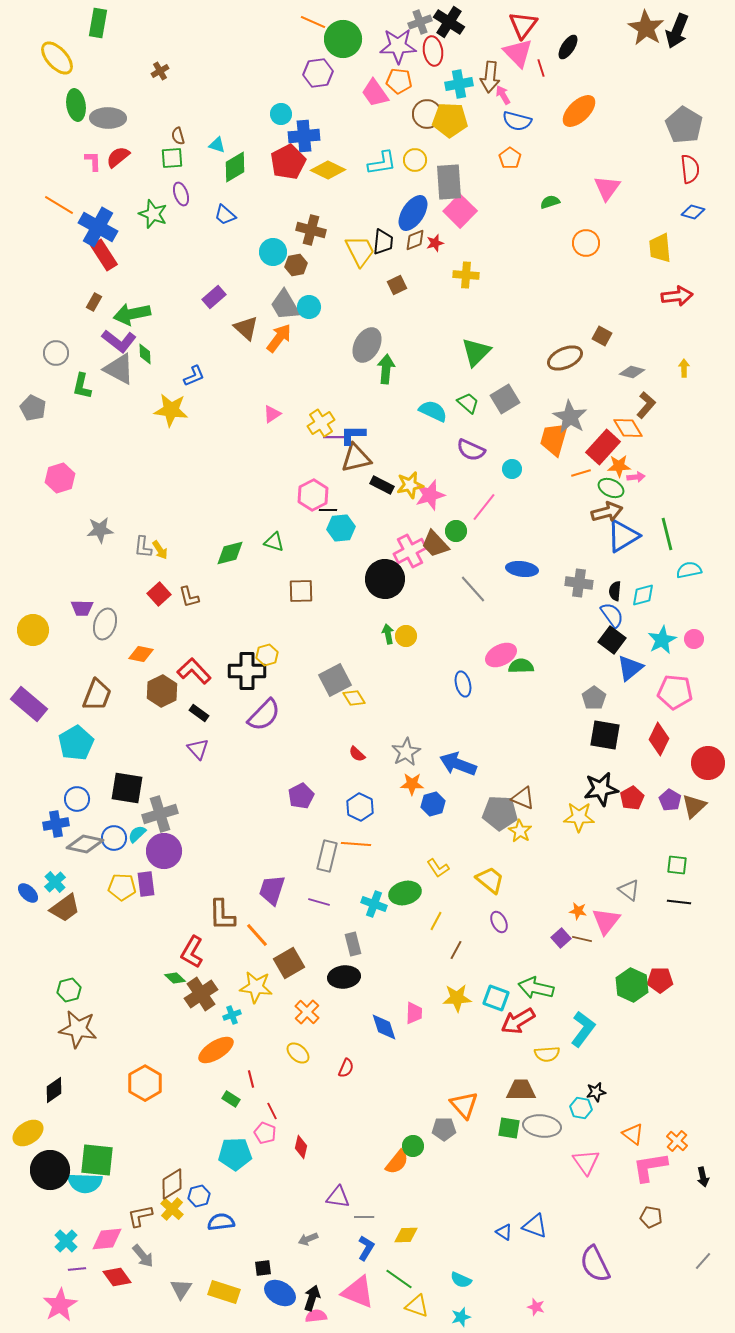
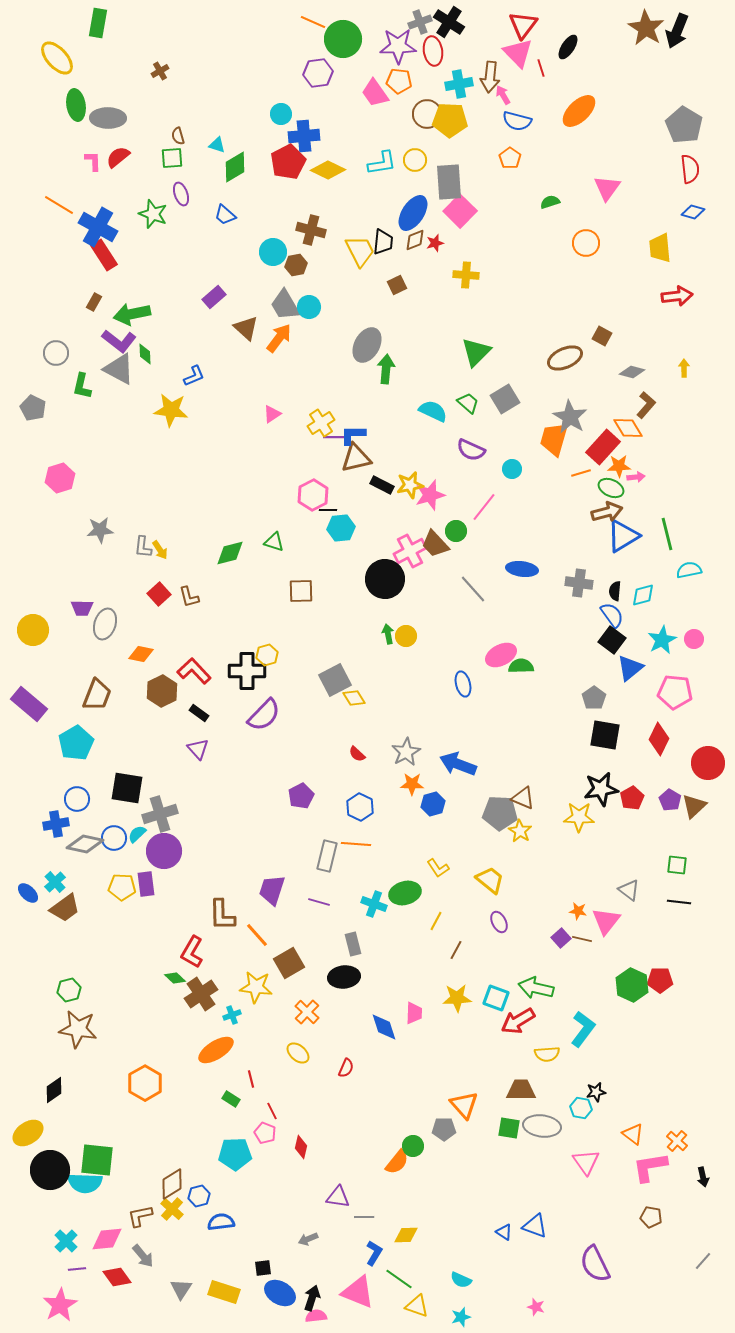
blue L-shape at (366, 1248): moved 8 px right, 5 px down
